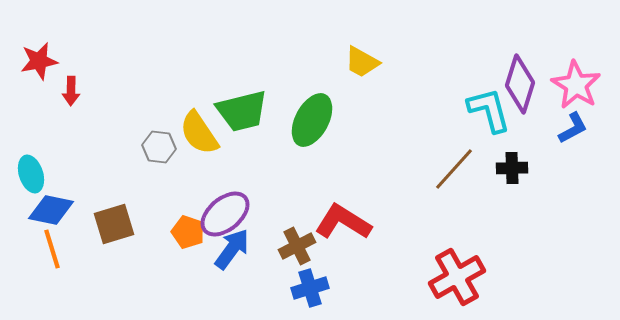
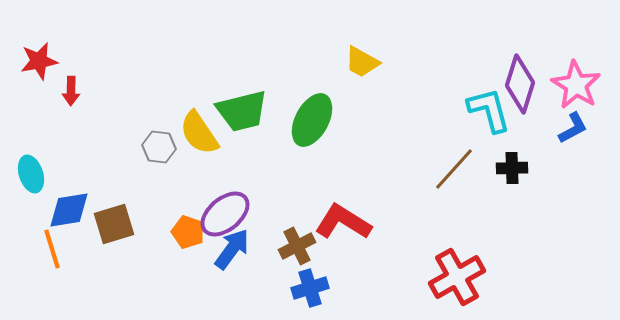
blue diamond: moved 18 px right; rotated 21 degrees counterclockwise
